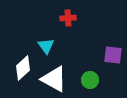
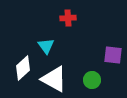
green circle: moved 2 px right
